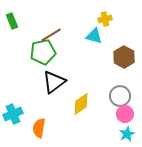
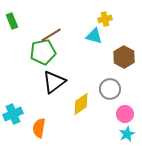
gray circle: moved 10 px left, 7 px up
